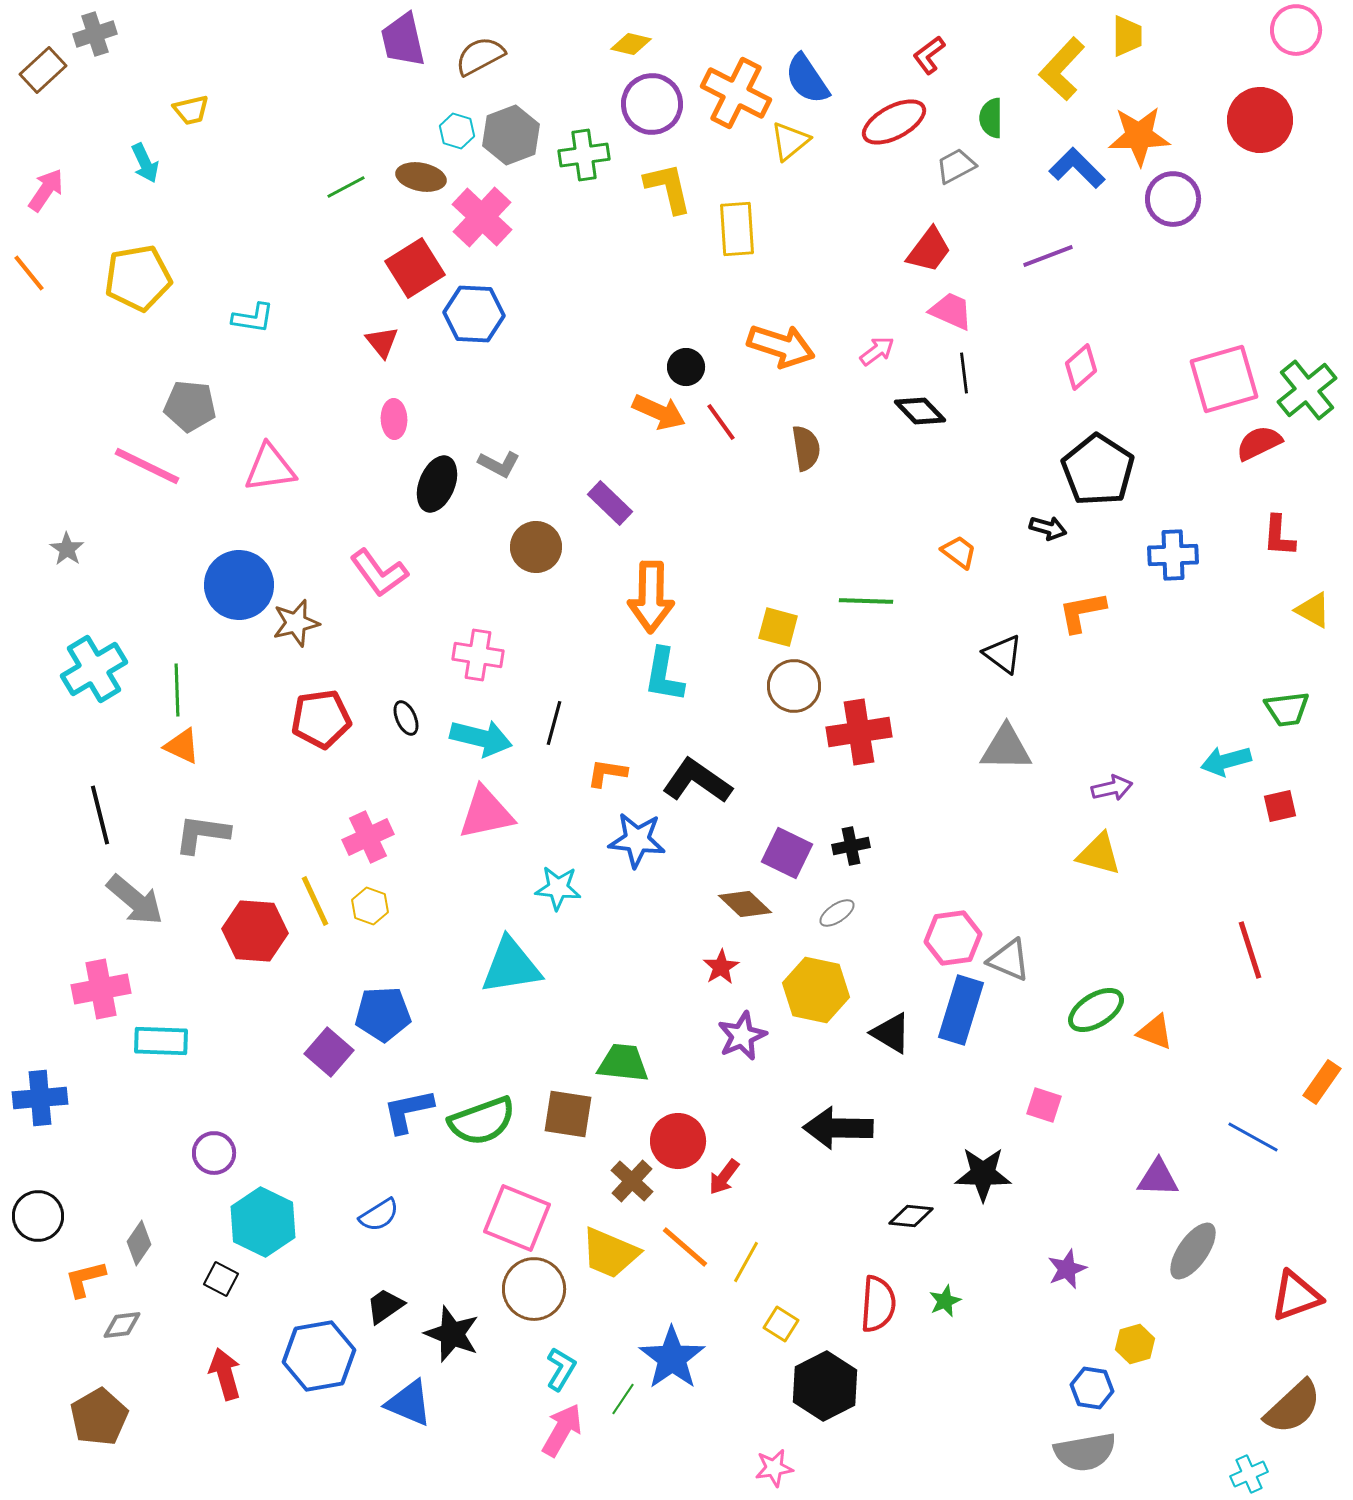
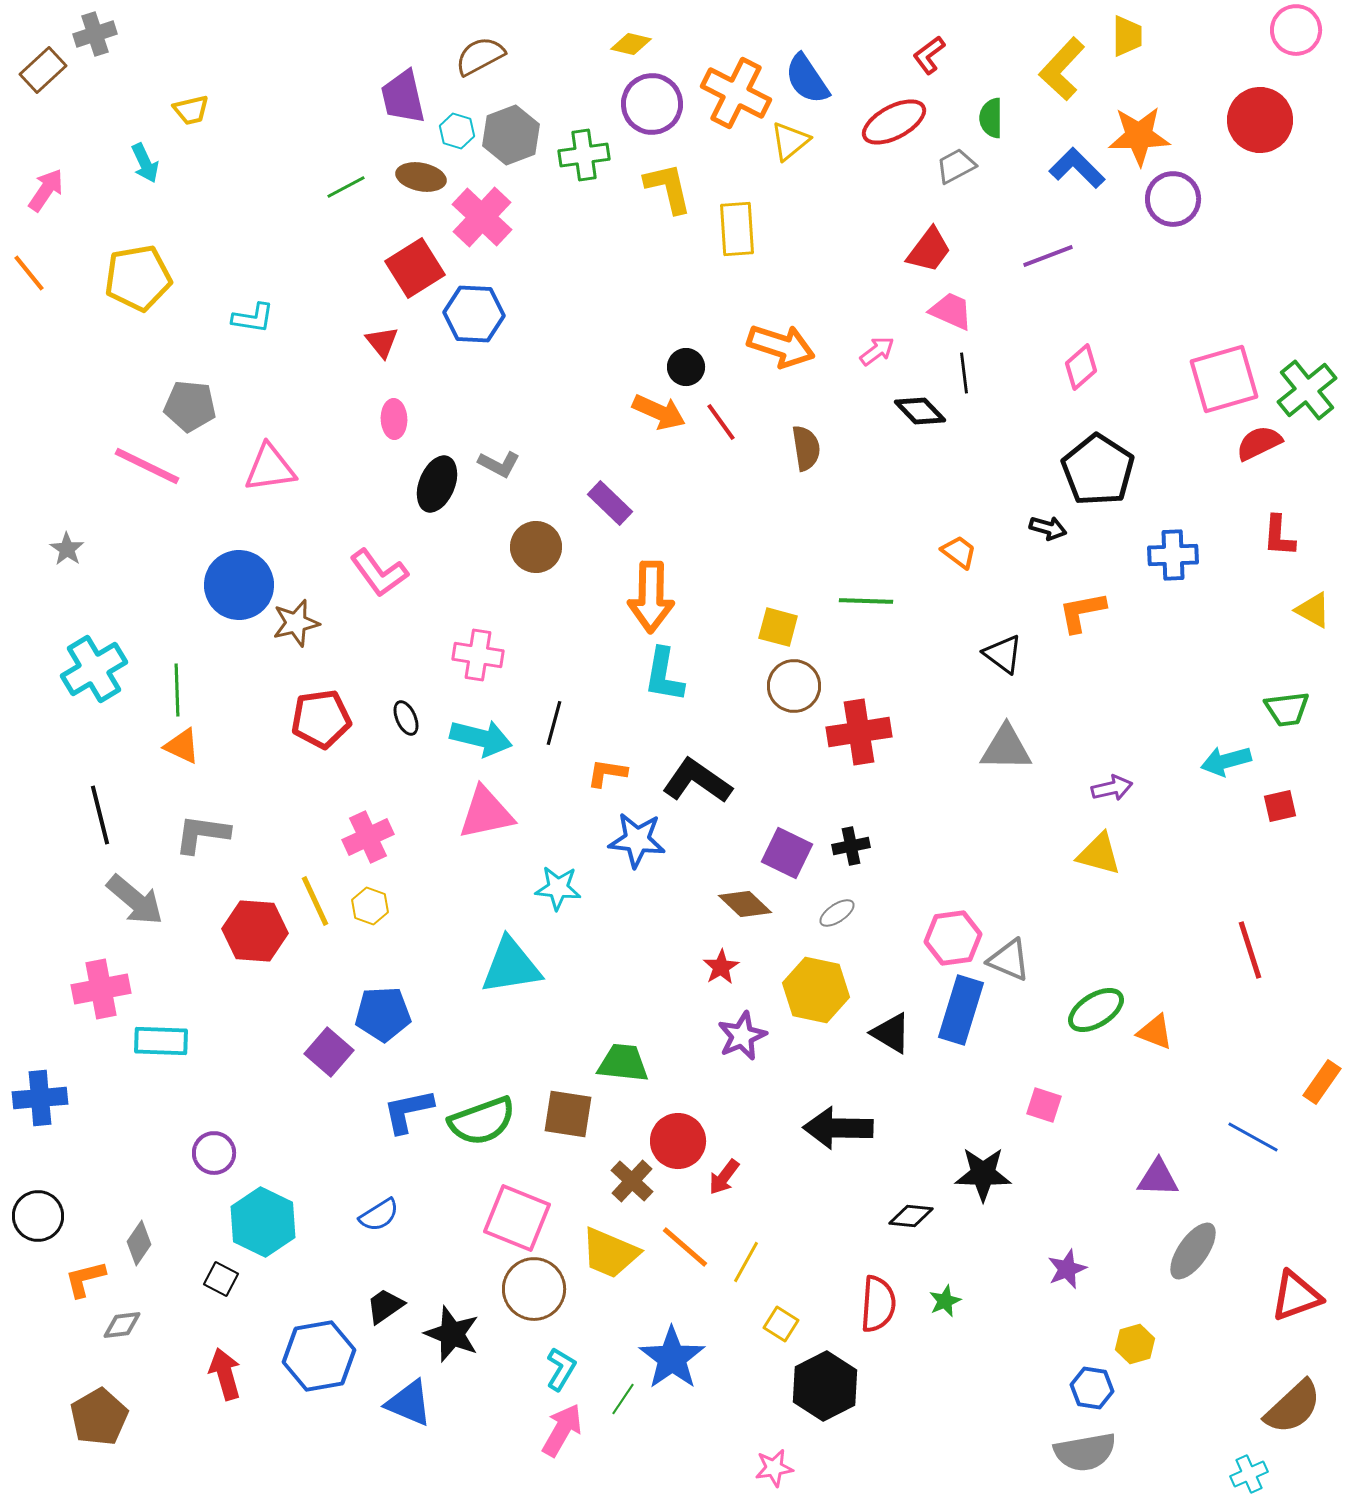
purple trapezoid at (403, 40): moved 57 px down
